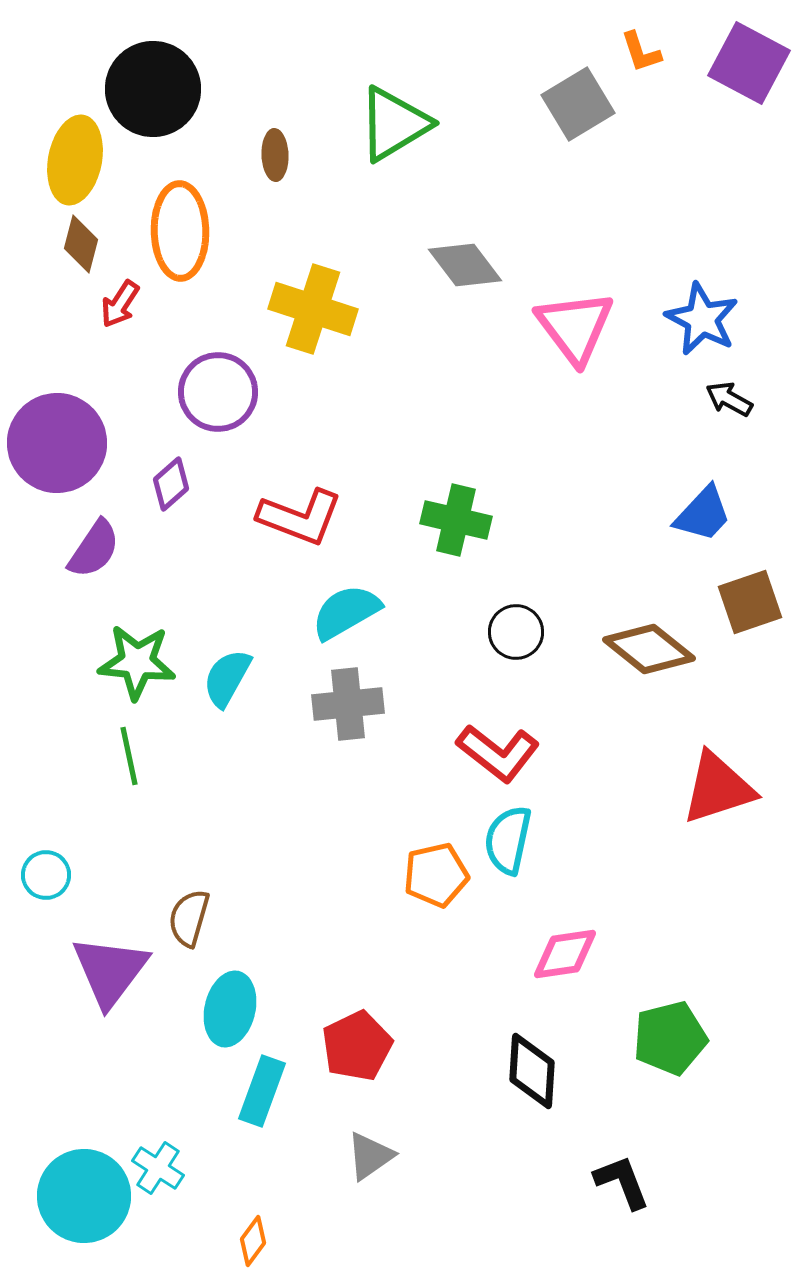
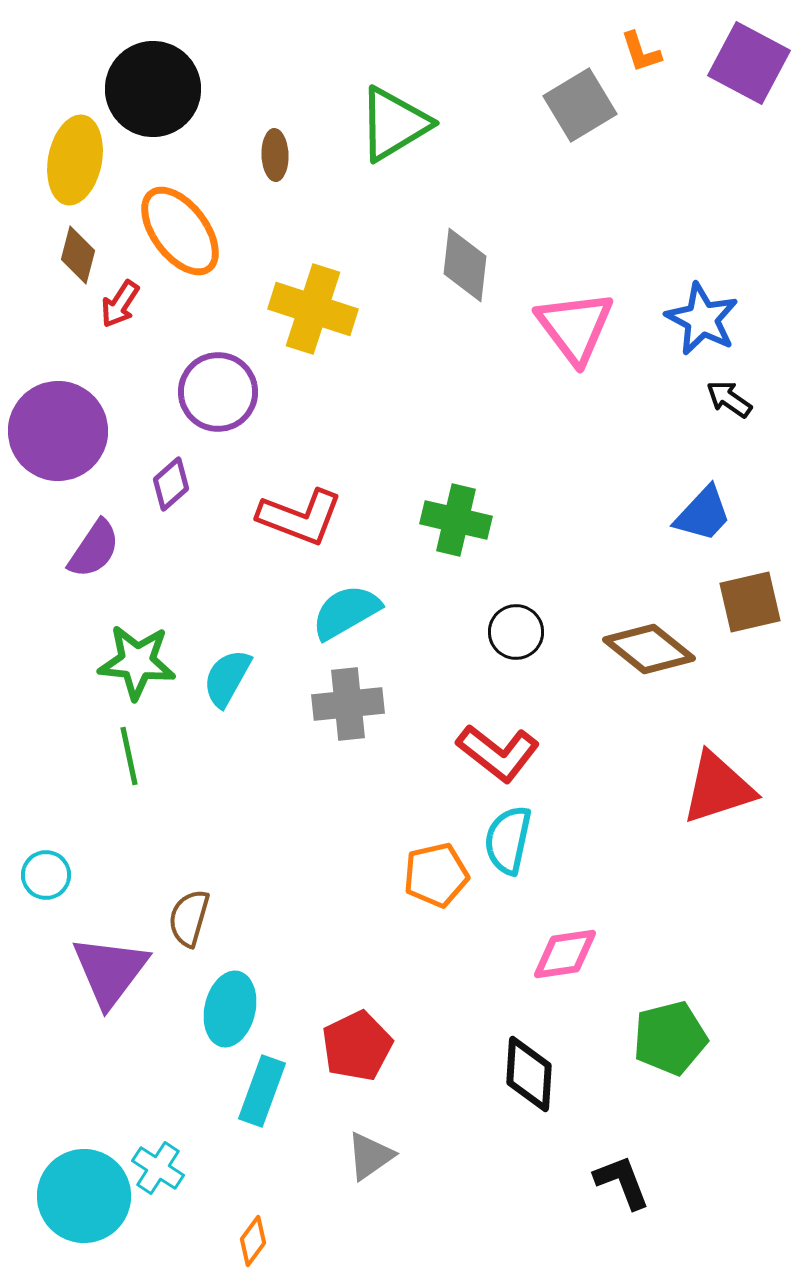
gray square at (578, 104): moved 2 px right, 1 px down
orange ellipse at (180, 231): rotated 36 degrees counterclockwise
brown diamond at (81, 244): moved 3 px left, 11 px down
gray diamond at (465, 265): rotated 44 degrees clockwise
black arrow at (729, 399): rotated 6 degrees clockwise
purple circle at (57, 443): moved 1 px right, 12 px up
brown square at (750, 602): rotated 6 degrees clockwise
black diamond at (532, 1071): moved 3 px left, 3 px down
